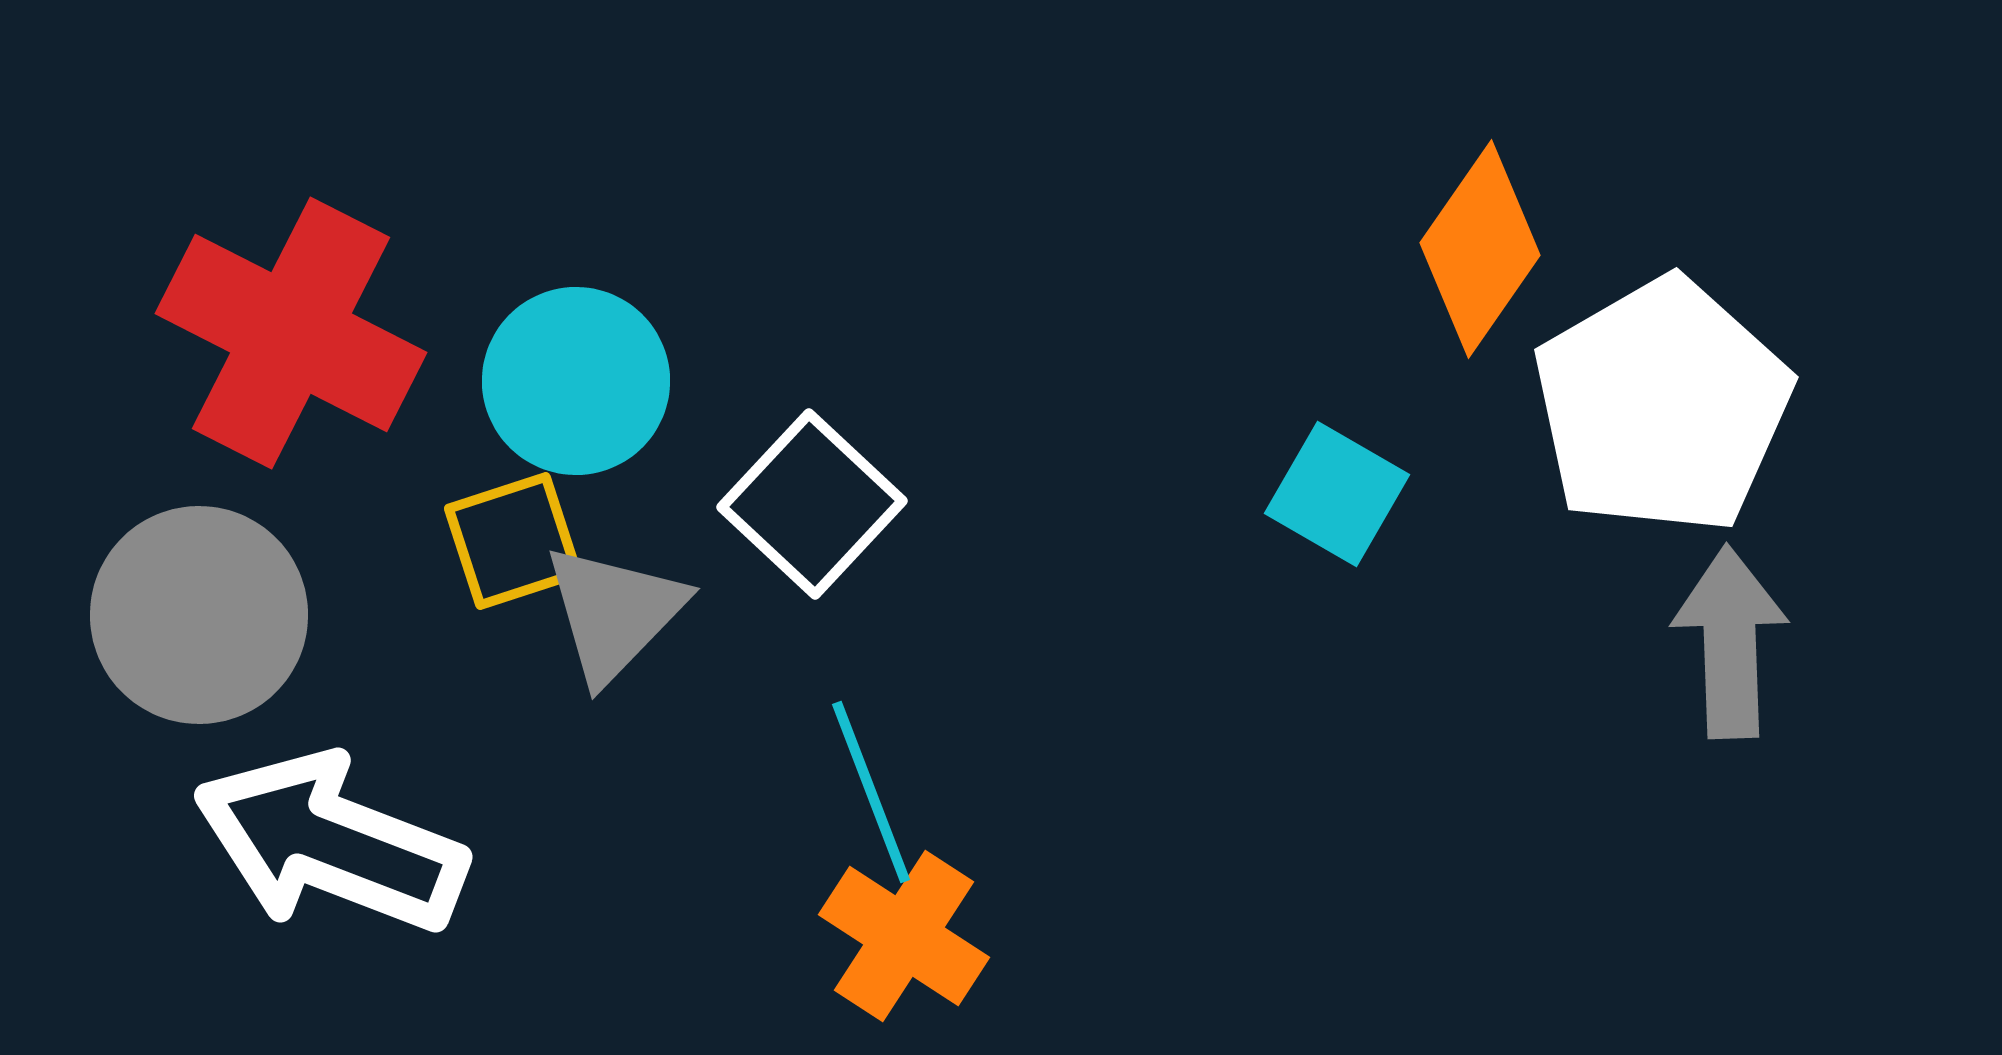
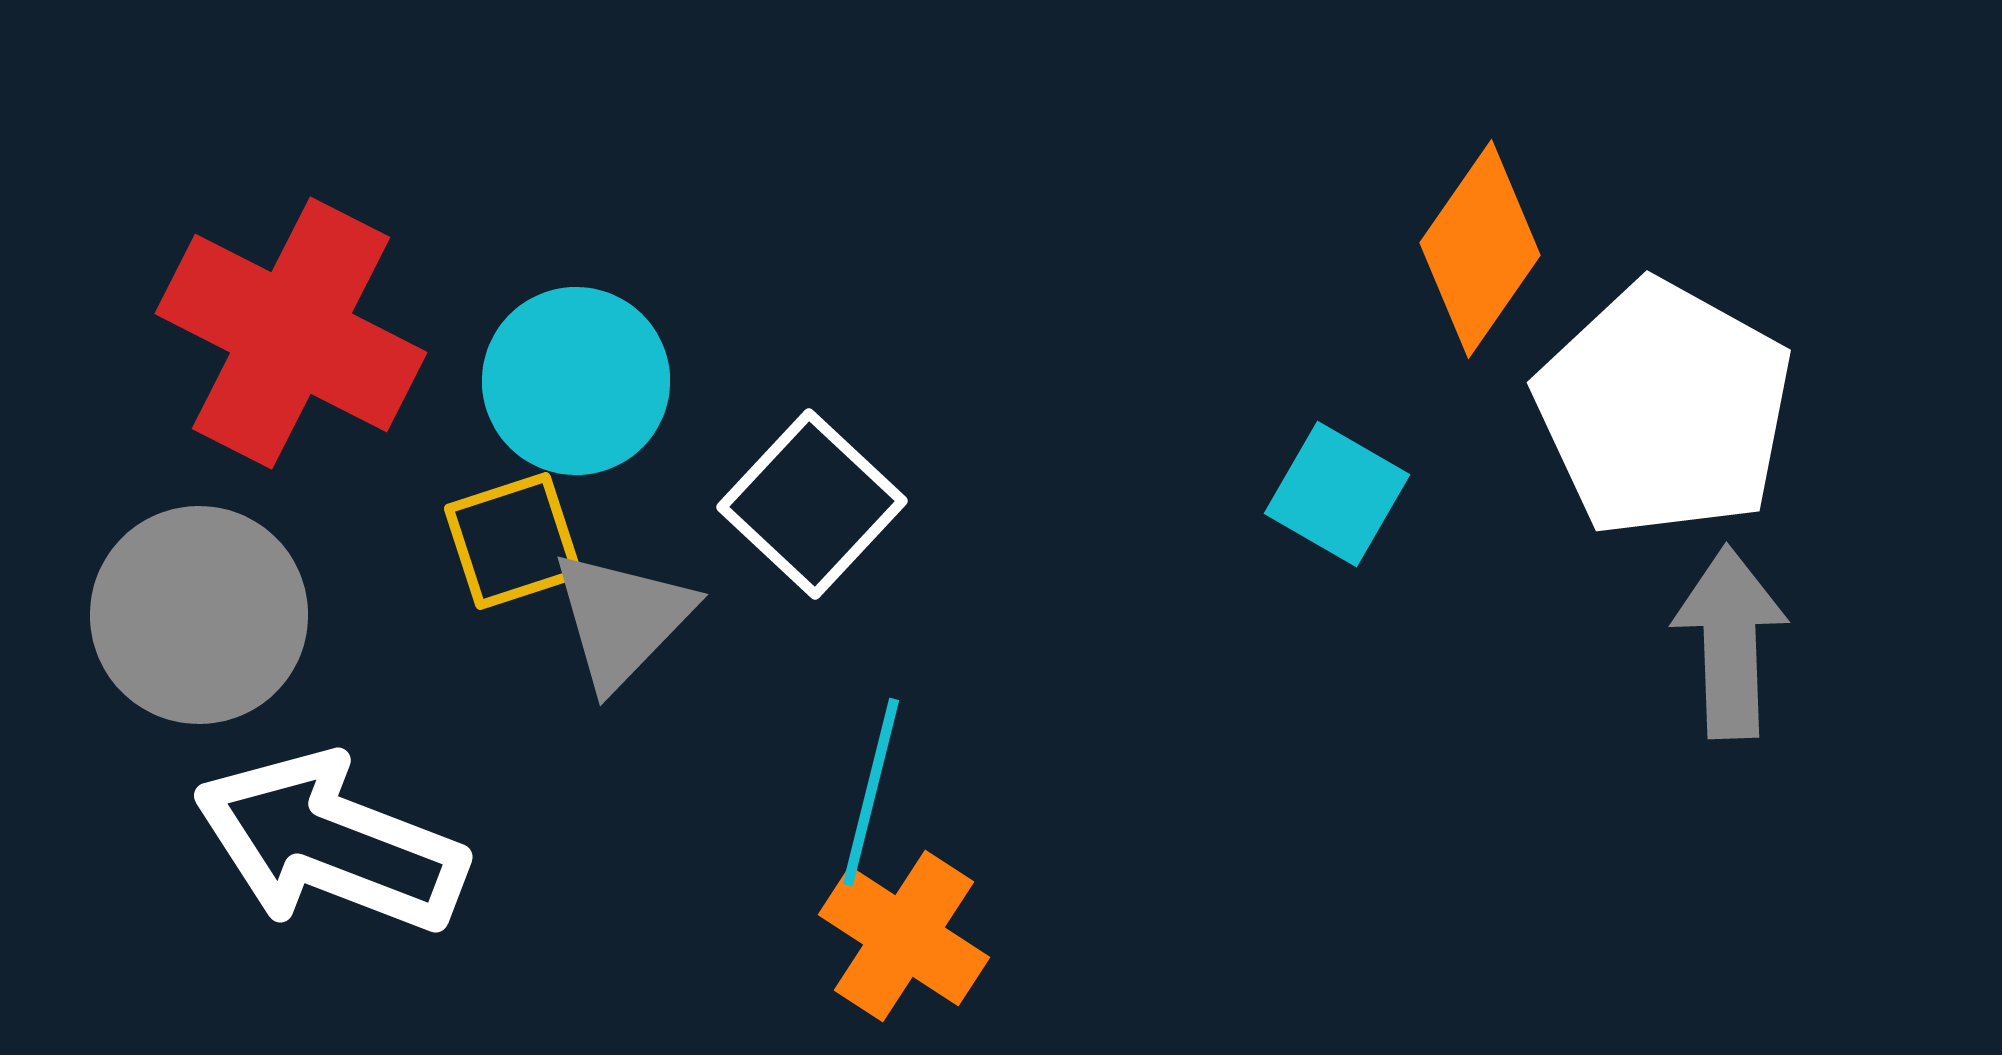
white pentagon: moved 2 px right, 3 px down; rotated 13 degrees counterclockwise
gray triangle: moved 8 px right, 6 px down
cyan line: rotated 35 degrees clockwise
